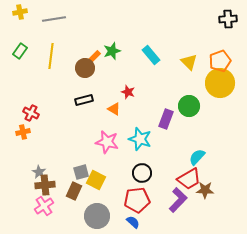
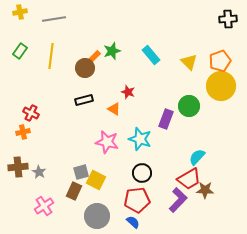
yellow circle: moved 1 px right, 3 px down
brown cross: moved 27 px left, 18 px up
